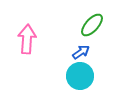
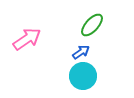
pink arrow: rotated 52 degrees clockwise
cyan circle: moved 3 px right
